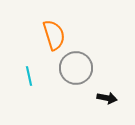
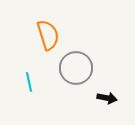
orange semicircle: moved 6 px left
cyan line: moved 6 px down
